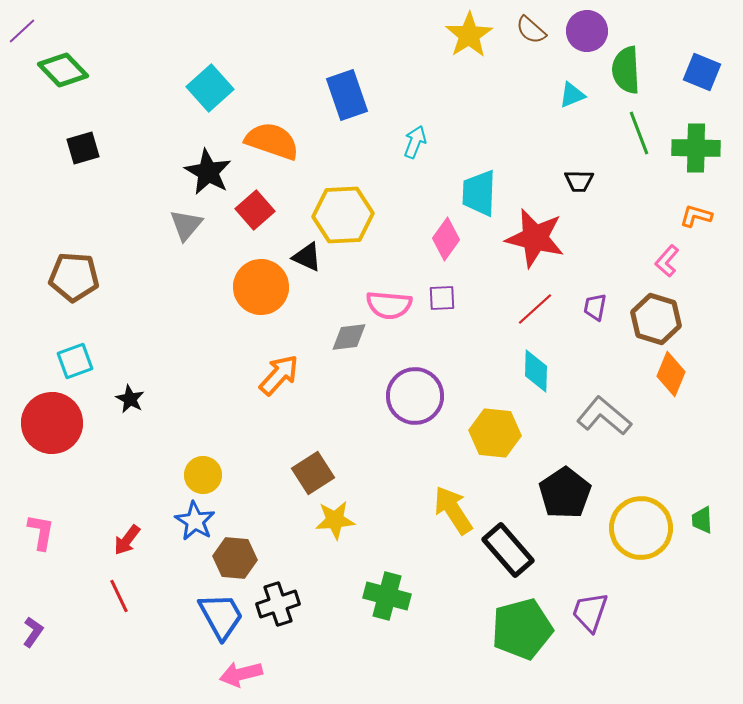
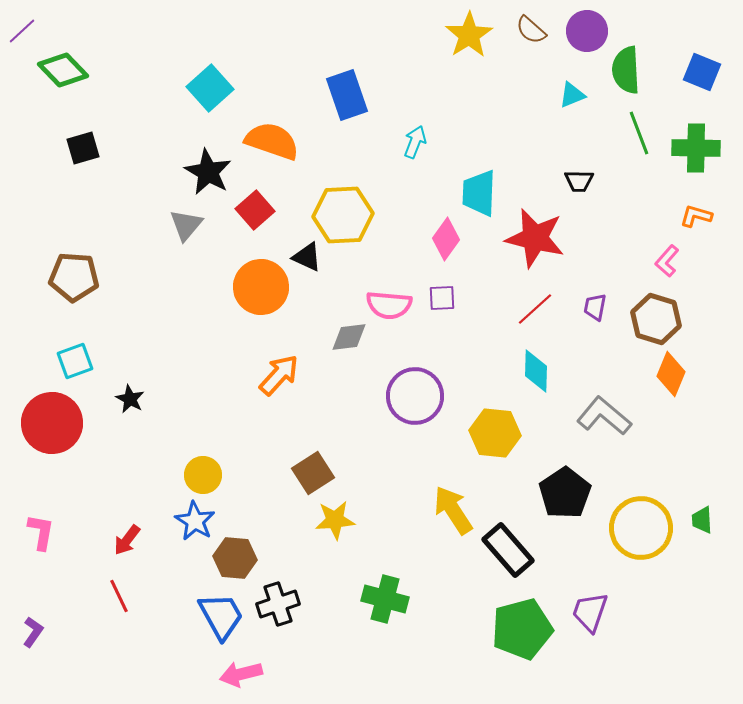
green cross at (387, 596): moved 2 px left, 3 px down
